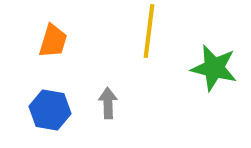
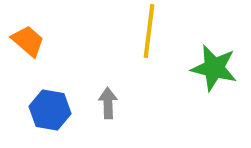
orange trapezoid: moved 25 px left; rotated 66 degrees counterclockwise
